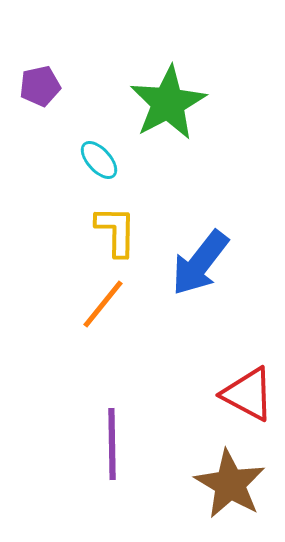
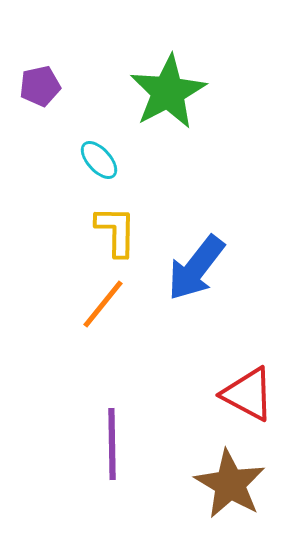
green star: moved 11 px up
blue arrow: moved 4 px left, 5 px down
